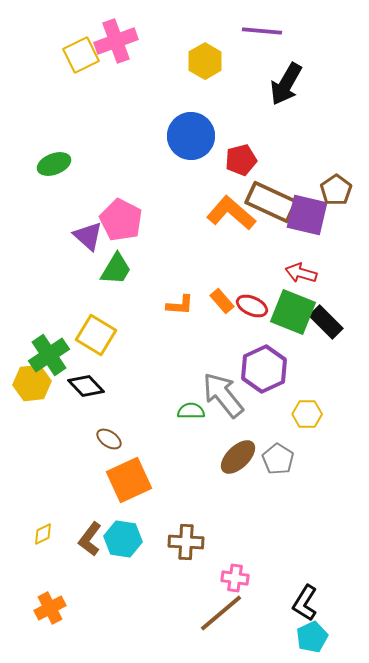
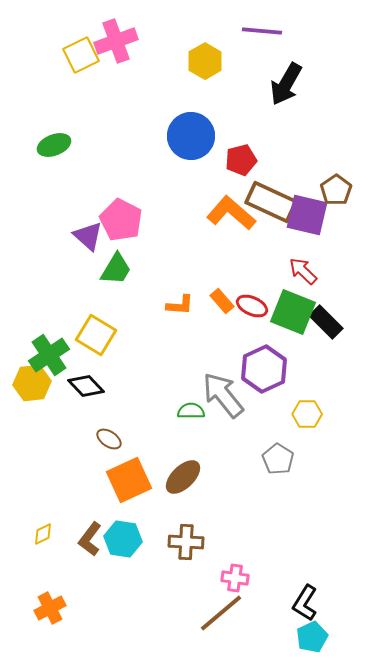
green ellipse at (54, 164): moved 19 px up
red arrow at (301, 273): moved 2 px right, 2 px up; rotated 28 degrees clockwise
brown ellipse at (238, 457): moved 55 px left, 20 px down
